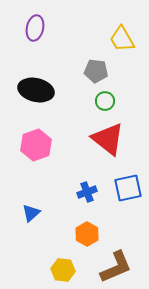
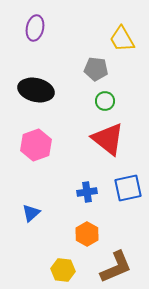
gray pentagon: moved 2 px up
blue cross: rotated 12 degrees clockwise
